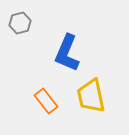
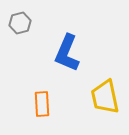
yellow trapezoid: moved 14 px right, 1 px down
orange rectangle: moved 4 px left, 3 px down; rotated 35 degrees clockwise
